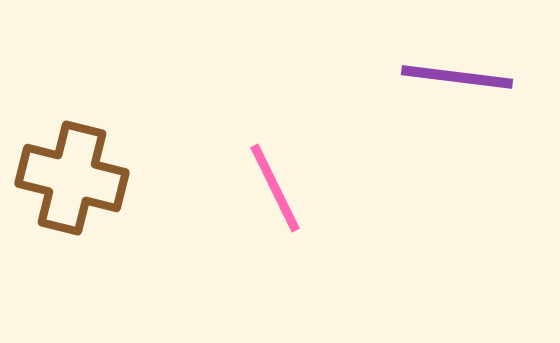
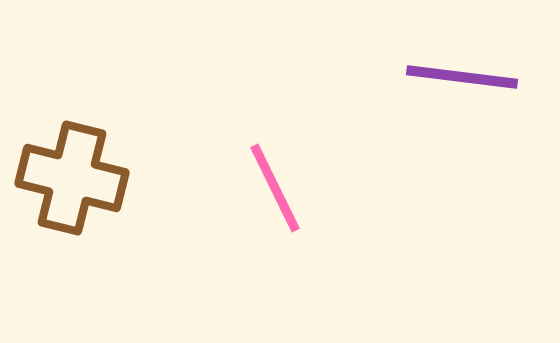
purple line: moved 5 px right
